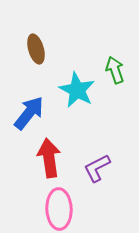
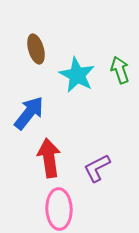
green arrow: moved 5 px right
cyan star: moved 15 px up
